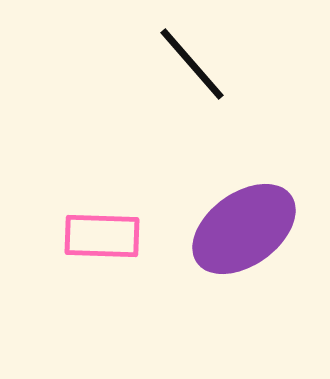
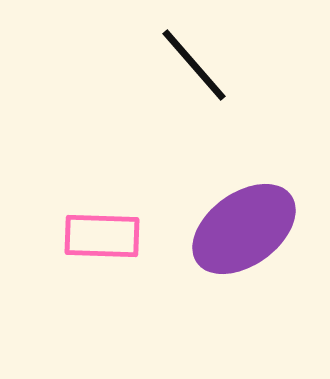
black line: moved 2 px right, 1 px down
